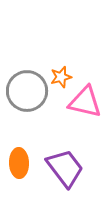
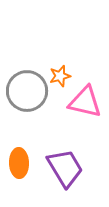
orange star: moved 1 px left, 1 px up
purple trapezoid: rotated 6 degrees clockwise
